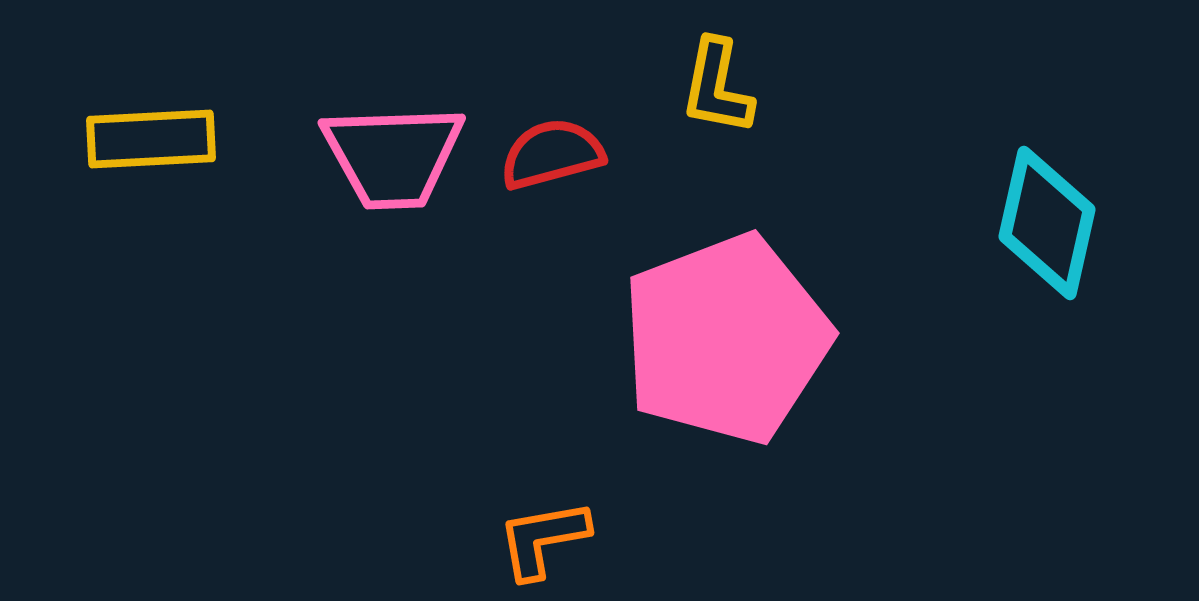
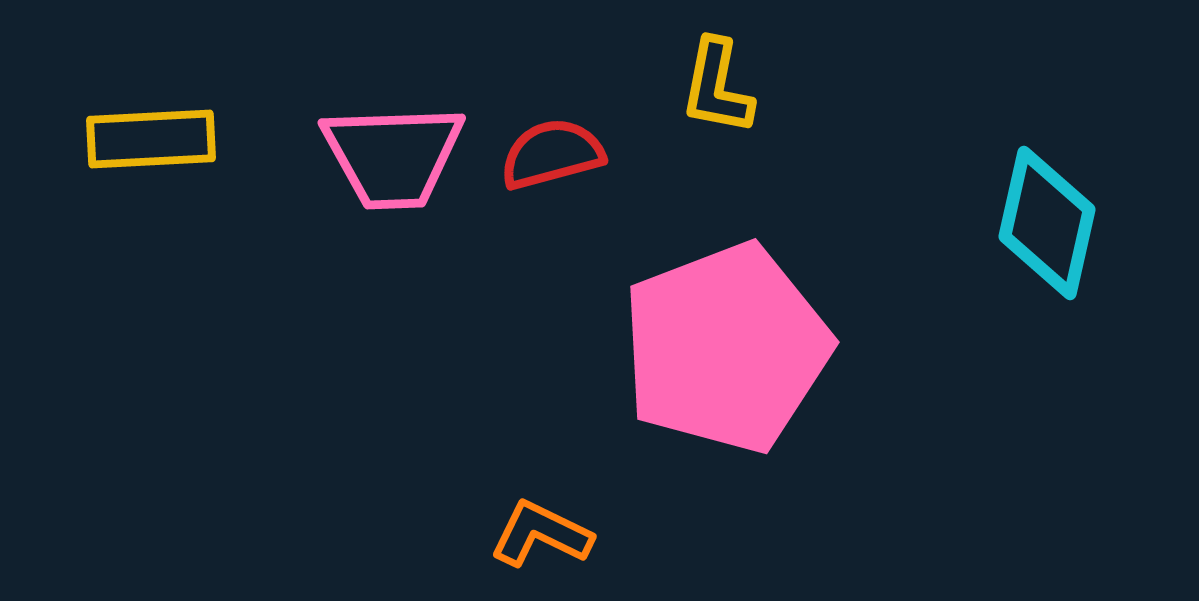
pink pentagon: moved 9 px down
orange L-shape: moved 2 px left, 5 px up; rotated 36 degrees clockwise
